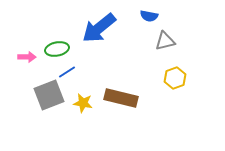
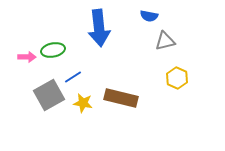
blue arrow: rotated 57 degrees counterclockwise
green ellipse: moved 4 px left, 1 px down
blue line: moved 6 px right, 5 px down
yellow hexagon: moved 2 px right; rotated 15 degrees counterclockwise
gray square: rotated 8 degrees counterclockwise
